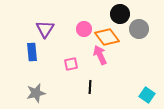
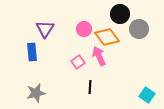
pink arrow: moved 1 px left, 1 px down
pink square: moved 7 px right, 2 px up; rotated 24 degrees counterclockwise
